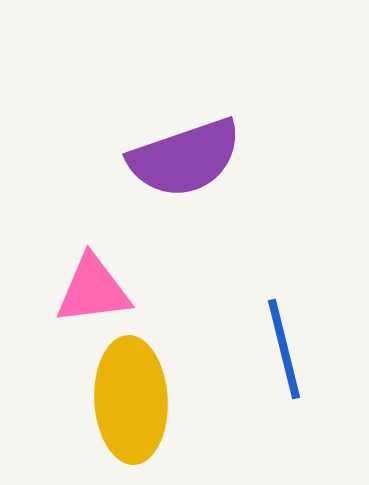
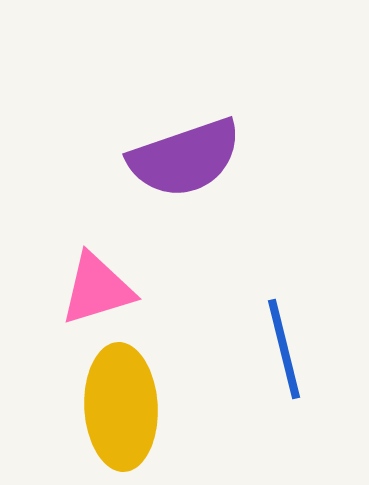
pink triangle: moved 4 px right, 1 px up; rotated 10 degrees counterclockwise
yellow ellipse: moved 10 px left, 7 px down
